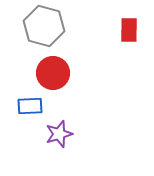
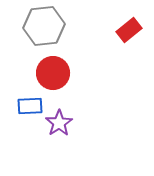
gray hexagon: rotated 21 degrees counterclockwise
red rectangle: rotated 50 degrees clockwise
purple star: moved 11 px up; rotated 16 degrees counterclockwise
